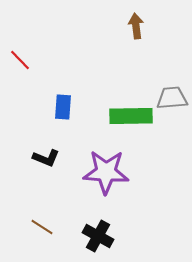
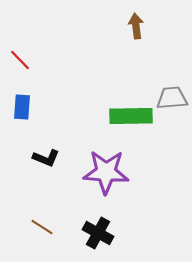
blue rectangle: moved 41 px left
black cross: moved 3 px up
